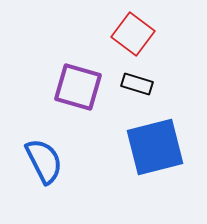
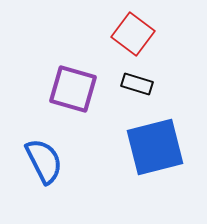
purple square: moved 5 px left, 2 px down
